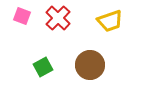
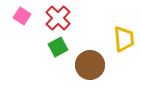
pink square: rotated 12 degrees clockwise
yellow trapezoid: moved 14 px right, 18 px down; rotated 76 degrees counterclockwise
green square: moved 15 px right, 20 px up
